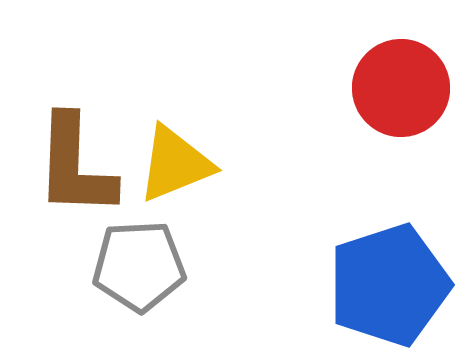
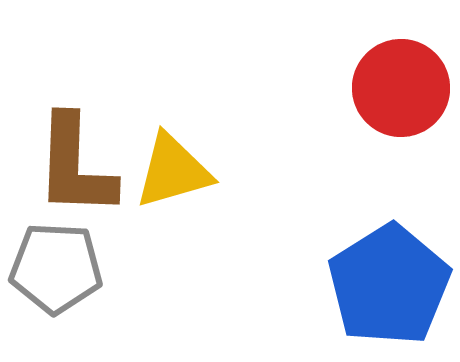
yellow triangle: moved 2 px left, 7 px down; rotated 6 degrees clockwise
gray pentagon: moved 83 px left, 2 px down; rotated 6 degrees clockwise
blue pentagon: rotated 14 degrees counterclockwise
